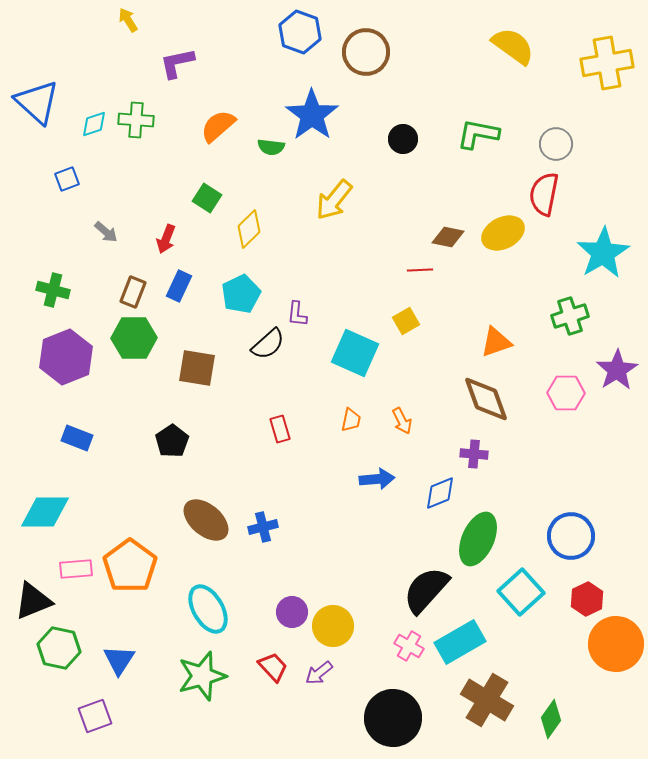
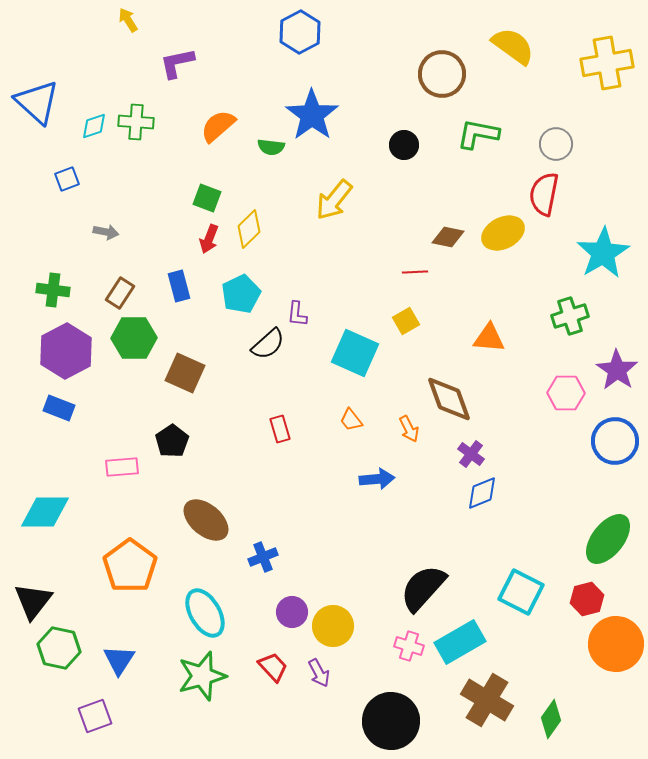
blue hexagon at (300, 32): rotated 12 degrees clockwise
brown circle at (366, 52): moved 76 px right, 22 px down
green cross at (136, 120): moved 2 px down
cyan diamond at (94, 124): moved 2 px down
black circle at (403, 139): moved 1 px right, 6 px down
green square at (207, 198): rotated 12 degrees counterclockwise
gray arrow at (106, 232): rotated 30 degrees counterclockwise
red arrow at (166, 239): moved 43 px right
red line at (420, 270): moved 5 px left, 2 px down
blue rectangle at (179, 286): rotated 40 degrees counterclockwise
green cross at (53, 290): rotated 8 degrees counterclockwise
brown rectangle at (133, 292): moved 13 px left, 1 px down; rotated 12 degrees clockwise
orange triangle at (496, 342): moved 7 px left, 4 px up; rotated 24 degrees clockwise
purple hexagon at (66, 357): moved 6 px up; rotated 6 degrees counterclockwise
brown square at (197, 368): moved 12 px left, 5 px down; rotated 15 degrees clockwise
purple star at (617, 370): rotated 6 degrees counterclockwise
brown diamond at (486, 399): moved 37 px left
orange trapezoid at (351, 420): rotated 130 degrees clockwise
orange arrow at (402, 421): moved 7 px right, 8 px down
blue rectangle at (77, 438): moved 18 px left, 30 px up
purple cross at (474, 454): moved 3 px left; rotated 32 degrees clockwise
blue diamond at (440, 493): moved 42 px right
blue cross at (263, 527): moved 30 px down; rotated 8 degrees counterclockwise
blue circle at (571, 536): moved 44 px right, 95 px up
green ellipse at (478, 539): moved 130 px right; rotated 14 degrees clockwise
pink rectangle at (76, 569): moved 46 px right, 102 px up
black semicircle at (426, 590): moved 3 px left, 2 px up
cyan square at (521, 592): rotated 21 degrees counterclockwise
red hexagon at (587, 599): rotated 12 degrees clockwise
black triangle at (33, 601): rotated 30 degrees counterclockwise
cyan ellipse at (208, 609): moved 3 px left, 4 px down
pink cross at (409, 646): rotated 12 degrees counterclockwise
purple arrow at (319, 673): rotated 80 degrees counterclockwise
black circle at (393, 718): moved 2 px left, 3 px down
